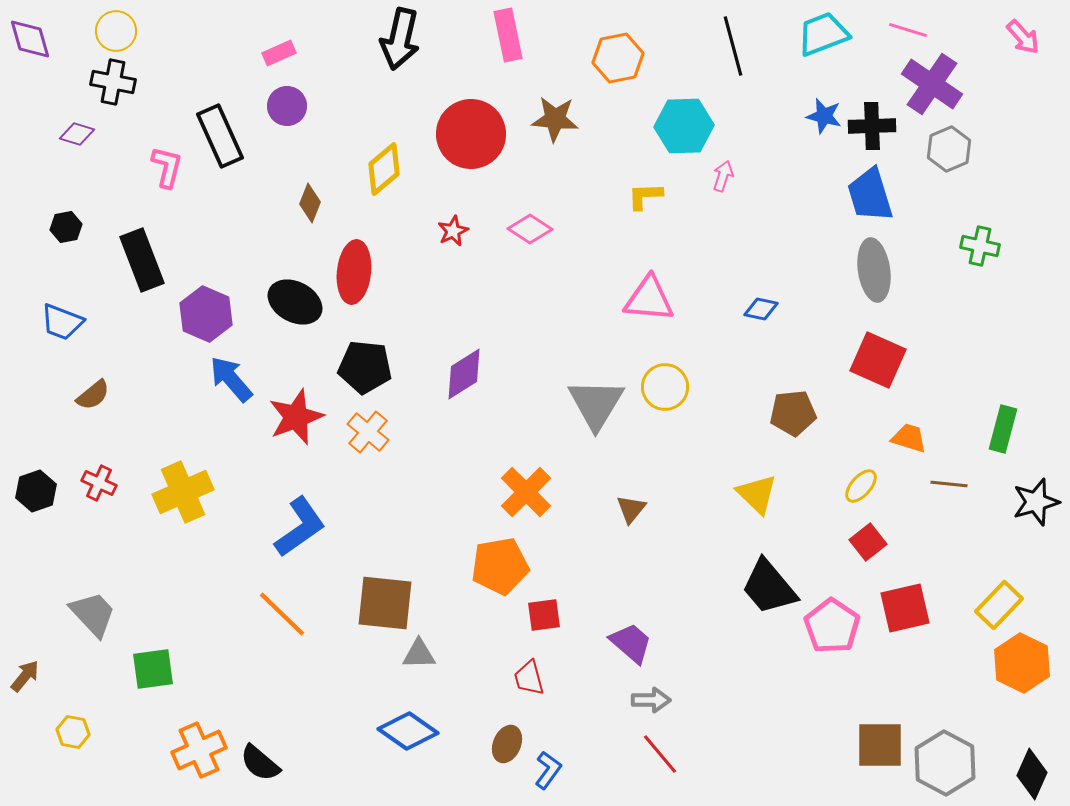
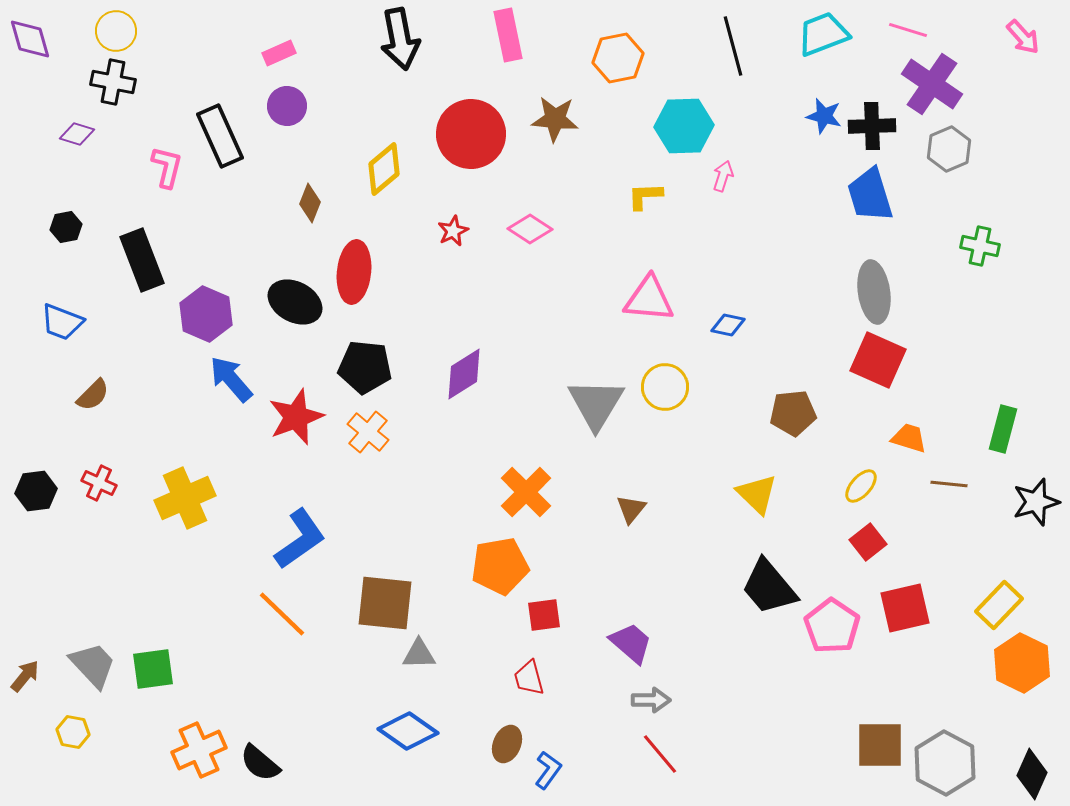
black arrow at (400, 39): rotated 24 degrees counterclockwise
gray ellipse at (874, 270): moved 22 px down
blue diamond at (761, 309): moved 33 px left, 16 px down
brown semicircle at (93, 395): rotated 6 degrees counterclockwise
black hexagon at (36, 491): rotated 12 degrees clockwise
yellow cross at (183, 492): moved 2 px right, 6 px down
blue L-shape at (300, 527): moved 12 px down
gray trapezoid at (93, 614): moved 51 px down
